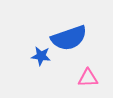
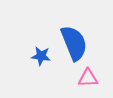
blue semicircle: moved 5 px right, 5 px down; rotated 93 degrees counterclockwise
